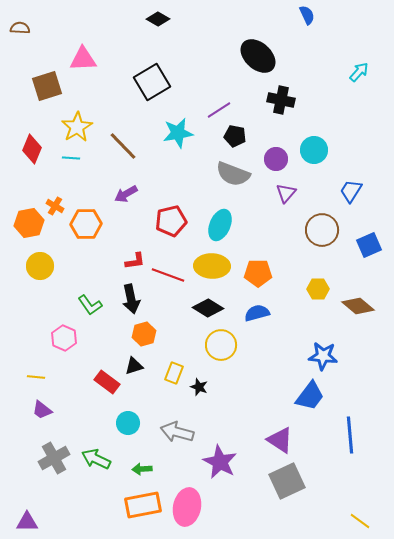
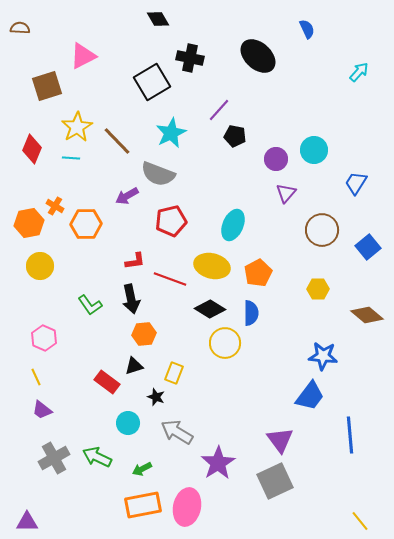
blue semicircle at (307, 15): moved 14 px down
black diamond at (158, 19): rotated 30 degrees clockwise
pink triangle at (83, 59): moved 3 px up; rotated 24 degrees counterclockwise
black cross at (281, 100): moved 91 px left, 42 px up
purple line at (219, 110): rotated 15 degrees counterclockwise
cyan star at (178, 133): moved 7 px left; rotated 16 degrees counterclockwise
brown line at (123, 146): moved 6 px left, 5 px up
gray semicircle at (233, 174): moved 75 px left
blue trapezoid at (351, 191): moved 5 px right, 8 px up
purple arrow at (126, 194): moved 1 px right, 2 px down
cyan ellipse at (220, 225): moved 13 px right
blue square at (369, 245): moved 1 px left, 2 px down; rotated 15 degrees counterclockwise
yellow ellipse at (212, 266): rotated 12 degrees clockwise
orange pentagon at (258, 273): rotated 28 degrees counterclockwise
red line at (168, 275): moved 2 px right, 4 px down
brown diamond at (358, 306): moved 9 px right, 9 px down
black diamond at (208, 308): moved 2 px right, 1 px down
blue semicircle at (257, 313): moved 6 px left; rotated 105 degrees clockwise
orange hexagon at (144, 334): rotated 10 degrees clockwise
pink hexagon at (64, 338): moved 20 px left
yellow circle at (221, 345): moved 4 px right, 2 px up
yellow line at (36, 377): rotated 60 degrees clockwise
black star at (199, 387): moved 43 px left, 10 px down
gray arrow at (177, 432): rotated 16 degrees clockwise
purple triangle at (280, 440): rotated 20 degrees clockwise
green arrow at (96, 459): moved 1 px right, 2 px up
purple star at (220, 462): moved 2 px left, 1 px down; rotated 12 degrees clockwise
green arrow at (142, 469): rotated 24 degrees counterclockwise
gray square at (287, 481): moved 12 px left
yellow line at (360, 521): rotated 15 degrees clockwise
